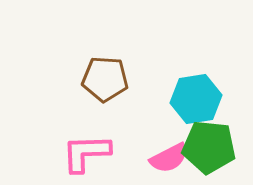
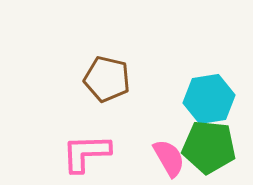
brown pentagon: moved 2 px right; rotated 9 degrees clockwise
cyan hexagon: moved 13 px right
pink semicircle: rotated 93 degrees counterclockwise
